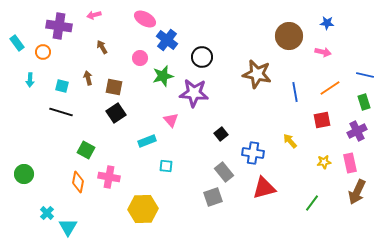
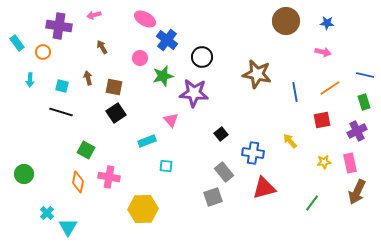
brown circle at (289, 36): moved 3 px left, 15 px up
